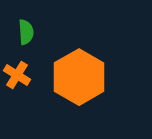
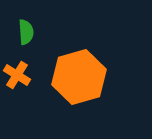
orange hexagon: rotated 14 degrees clockwise
